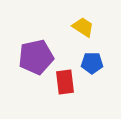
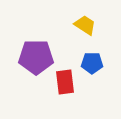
yellow trapezoid: moved 2 px right, 2 px up
purple pentagon: rotated 12 degrees clockwise
